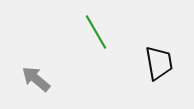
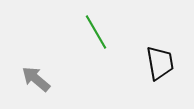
black trapezoid: moved 1 px right
